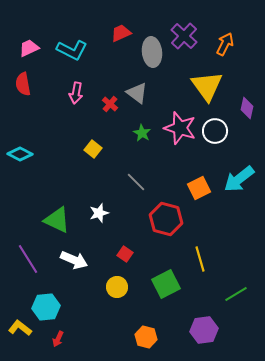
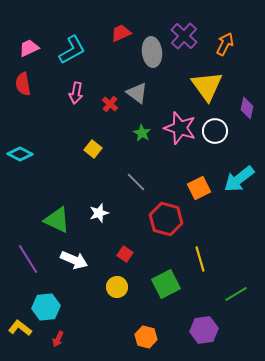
cyan L-shape: rotated 56 degrees counterclockwise
